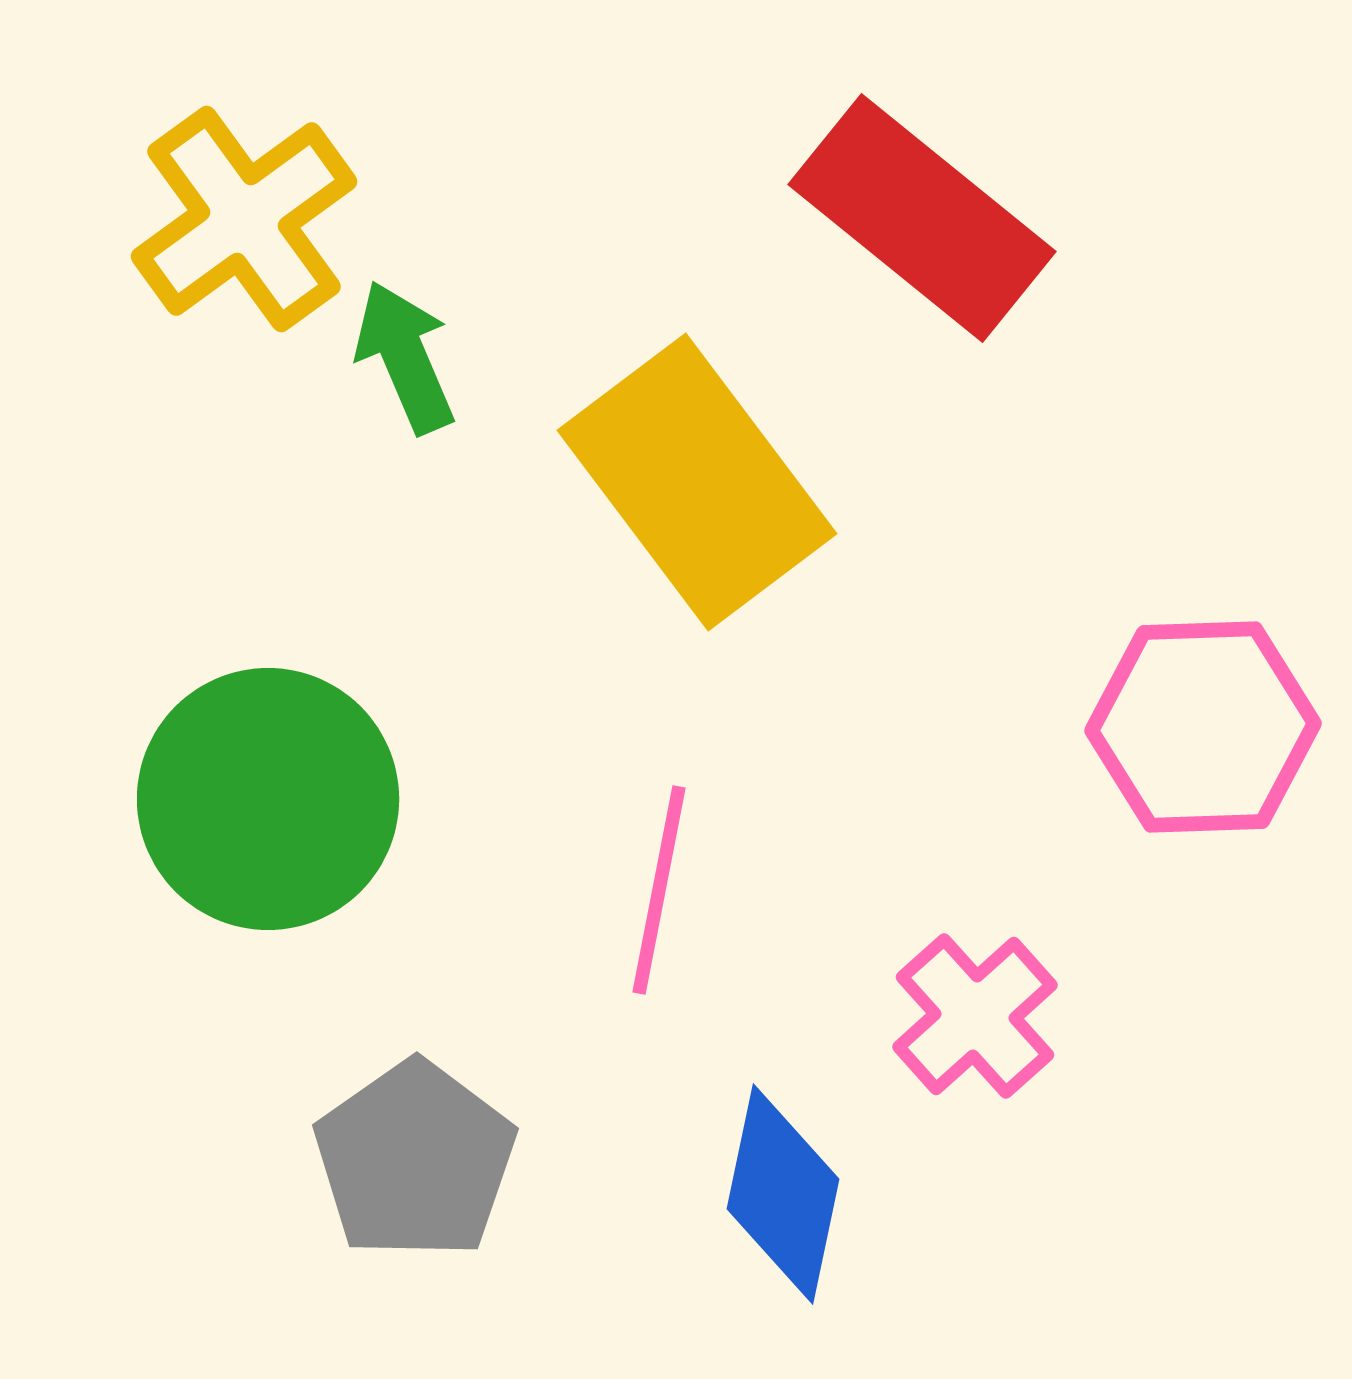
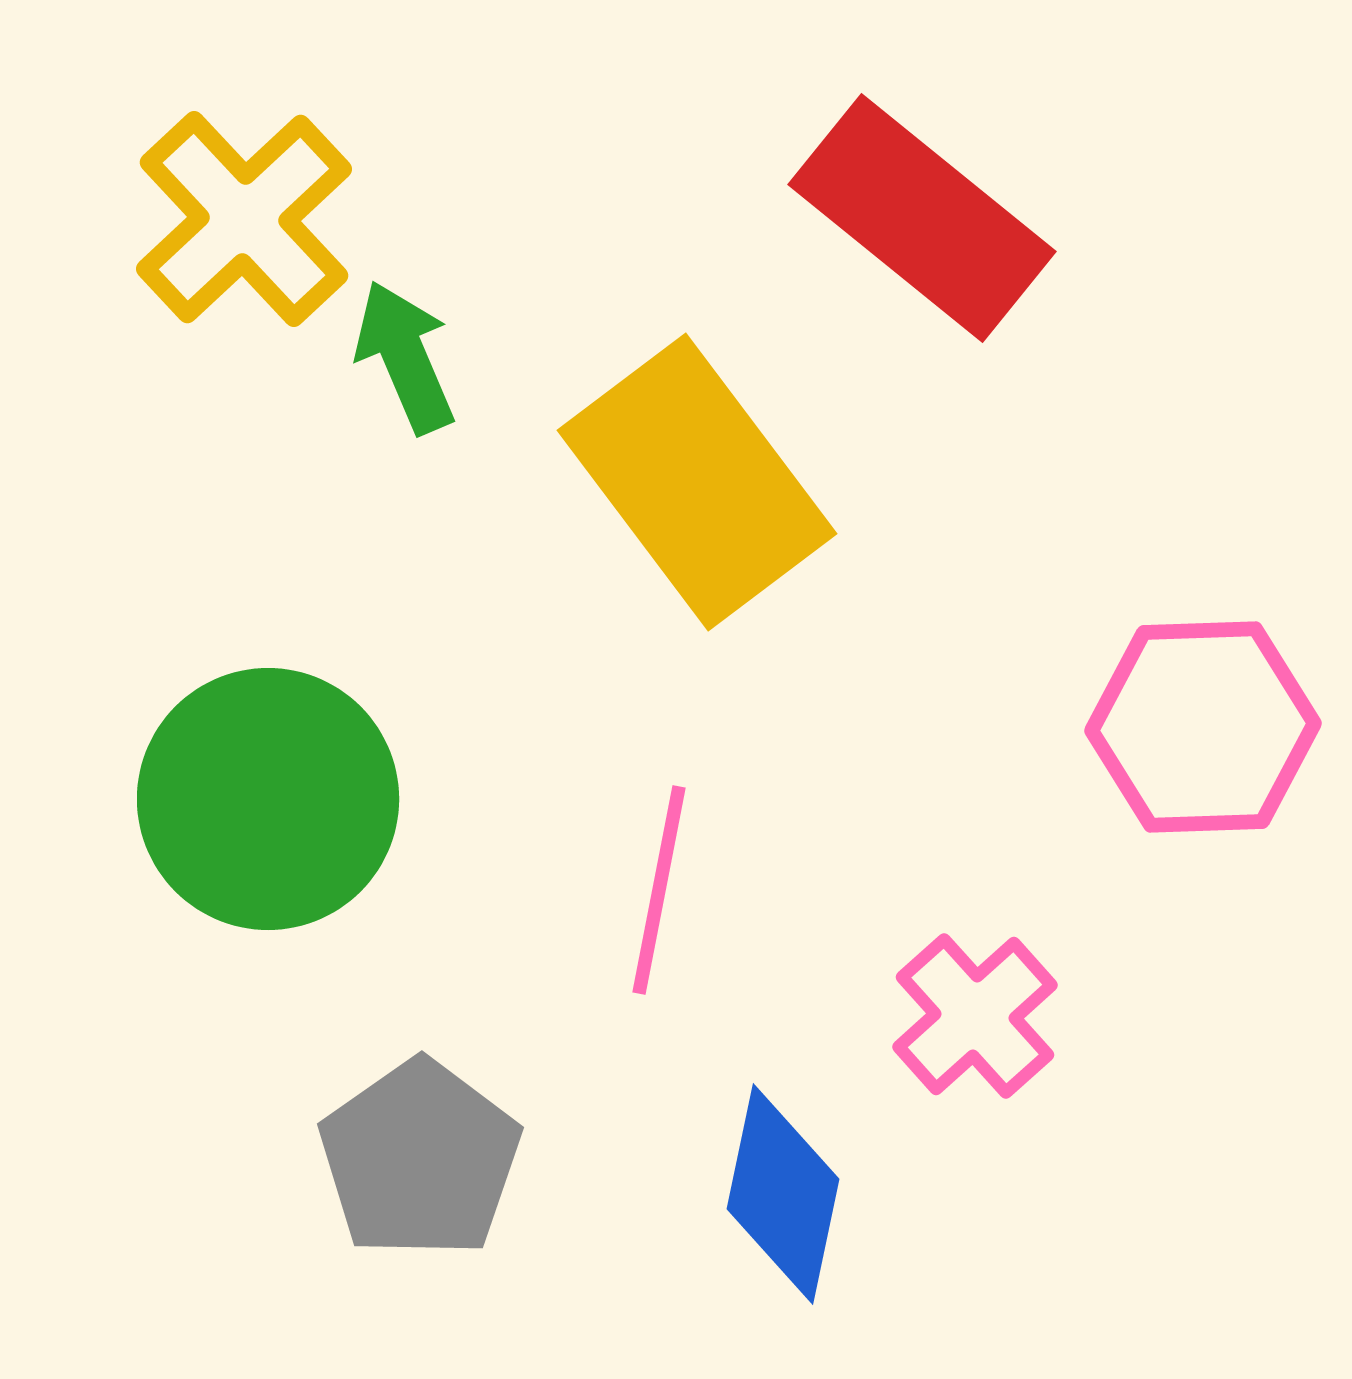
yellow cross: rotated 7 degrees counterclockwise
gray pentagon: moved 5 px right, 1 px up
